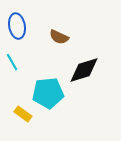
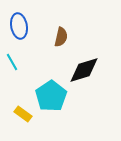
blue ellipse: moved 2 px right
brown semicircle: moved 2 px right; rotated 102 degrees counterclockwise
cyan pentagon: moved 3 px right, 3 px down; rotated 28 degrees counterclockwise
